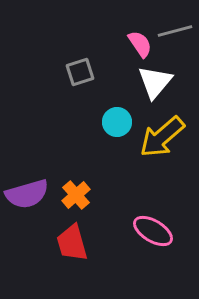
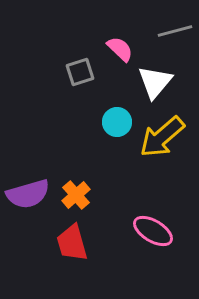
pink semicircle: moved 20 px left, 5 px down; rotated 12 degrees counterclockwise
purple semicircle: moved 1 px right
